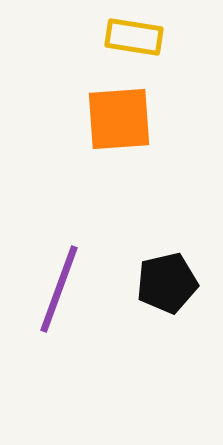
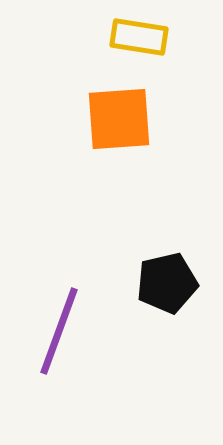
yellow rectangle: moved 5 px right
purple line: moved 42 px down
